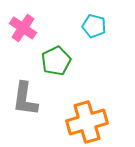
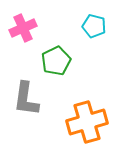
pink cross: rotated 32 degrees clockwise
gray L-shape: moved 1 px right
